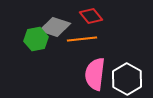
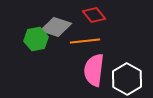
red diamond: moved 3 px right, 1 px up
gray diamond: moved 1 px right
orange line: moved 3 px right, 2 px down
pink semicircle: moved 1 px left, 4 px up
